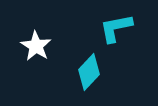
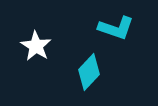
cyan L-shape: rotated 150 degrees counterclockwise
